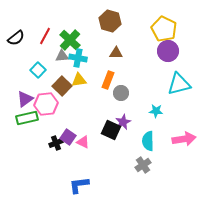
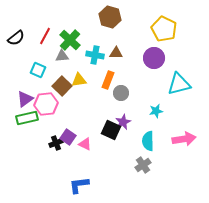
brown hexagon: moved 4 px up
purple circle: moved 14 px left, 7 px down
cyan cross: moved 17 px right, 3 px up
cyan square: rotated 21 degrees counterclockwise
cyan star: rotated 16 degrees counterclockwise
pink triangle: moved 2 px right, 2 px down
